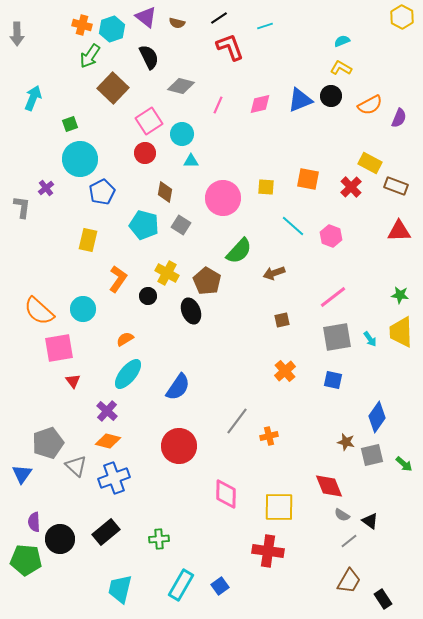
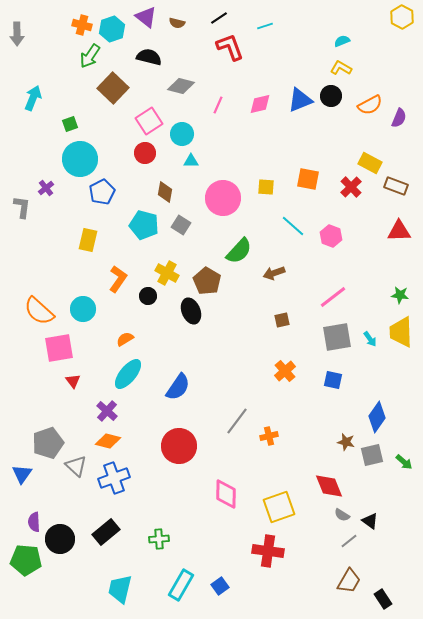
black semicircle at (149, 57): rotated 50 degrees counterclockwise
green arrow at (404, 464): moved 2 px up
yellow square at (279, 507): rotated 20 degrees counterclockwise
